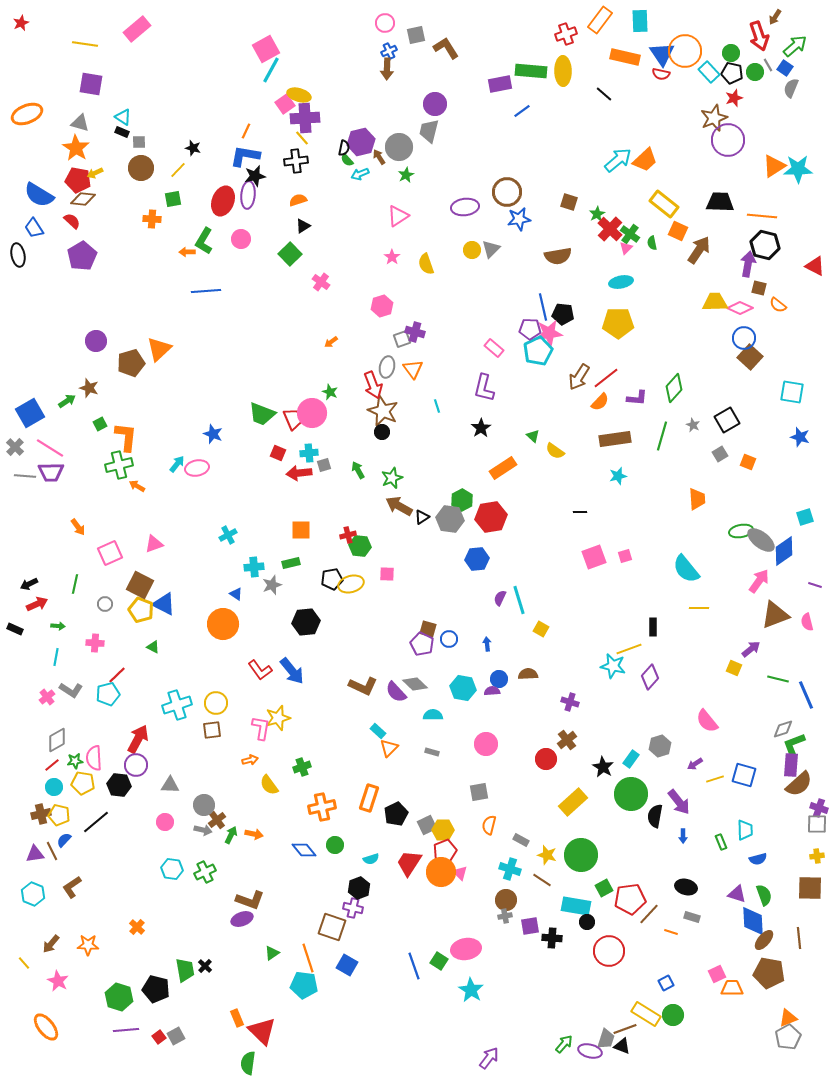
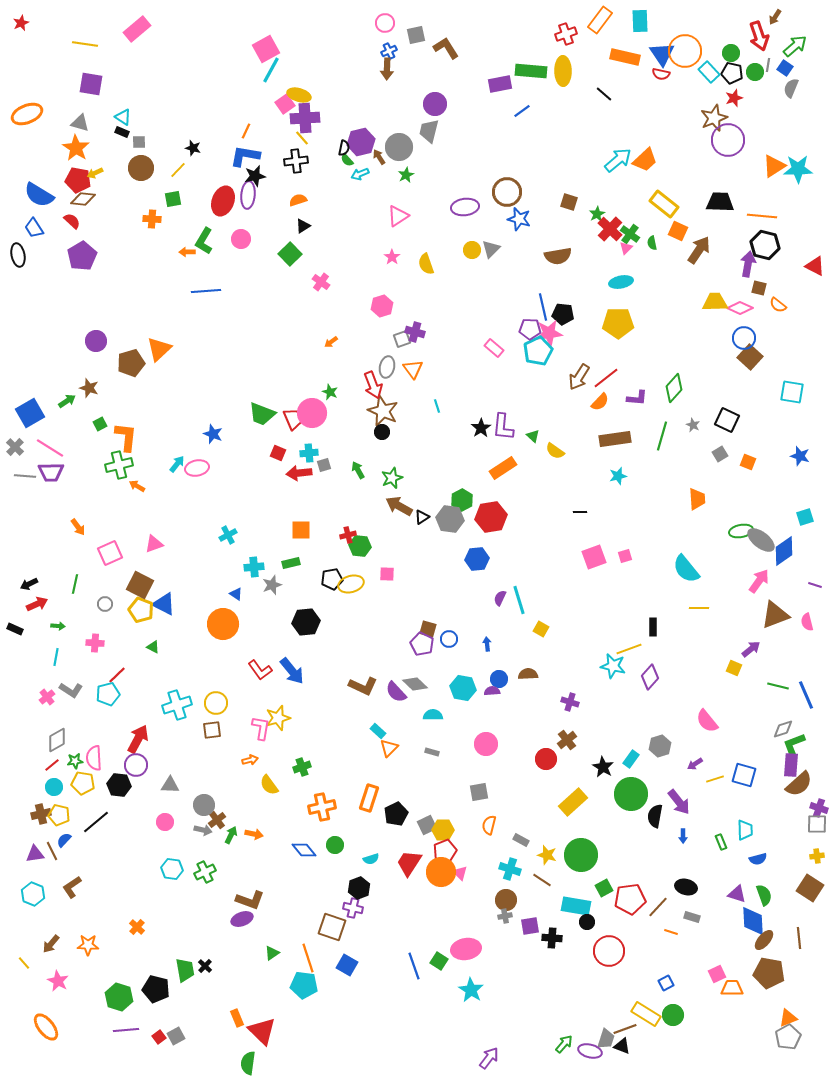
gray line at (768, 65): rotated 40 degrees clockwise
blue star at (519, 219): rotated 25 degrees clockwise
purple L-shape at (484, 388): moved 19 px right, 39 px down; rotated 8 degrees counterclockwise
black square at (727, 420): rotated 35 degrees counterclockwise
blue star at (800, 437): moved 19 px down
green line at (778, 679): moved 7 px down
brown square at (810, 888): rotated 32 degrees clockwise
brown line at (649, 914): moved 9 px right, 7 px up
